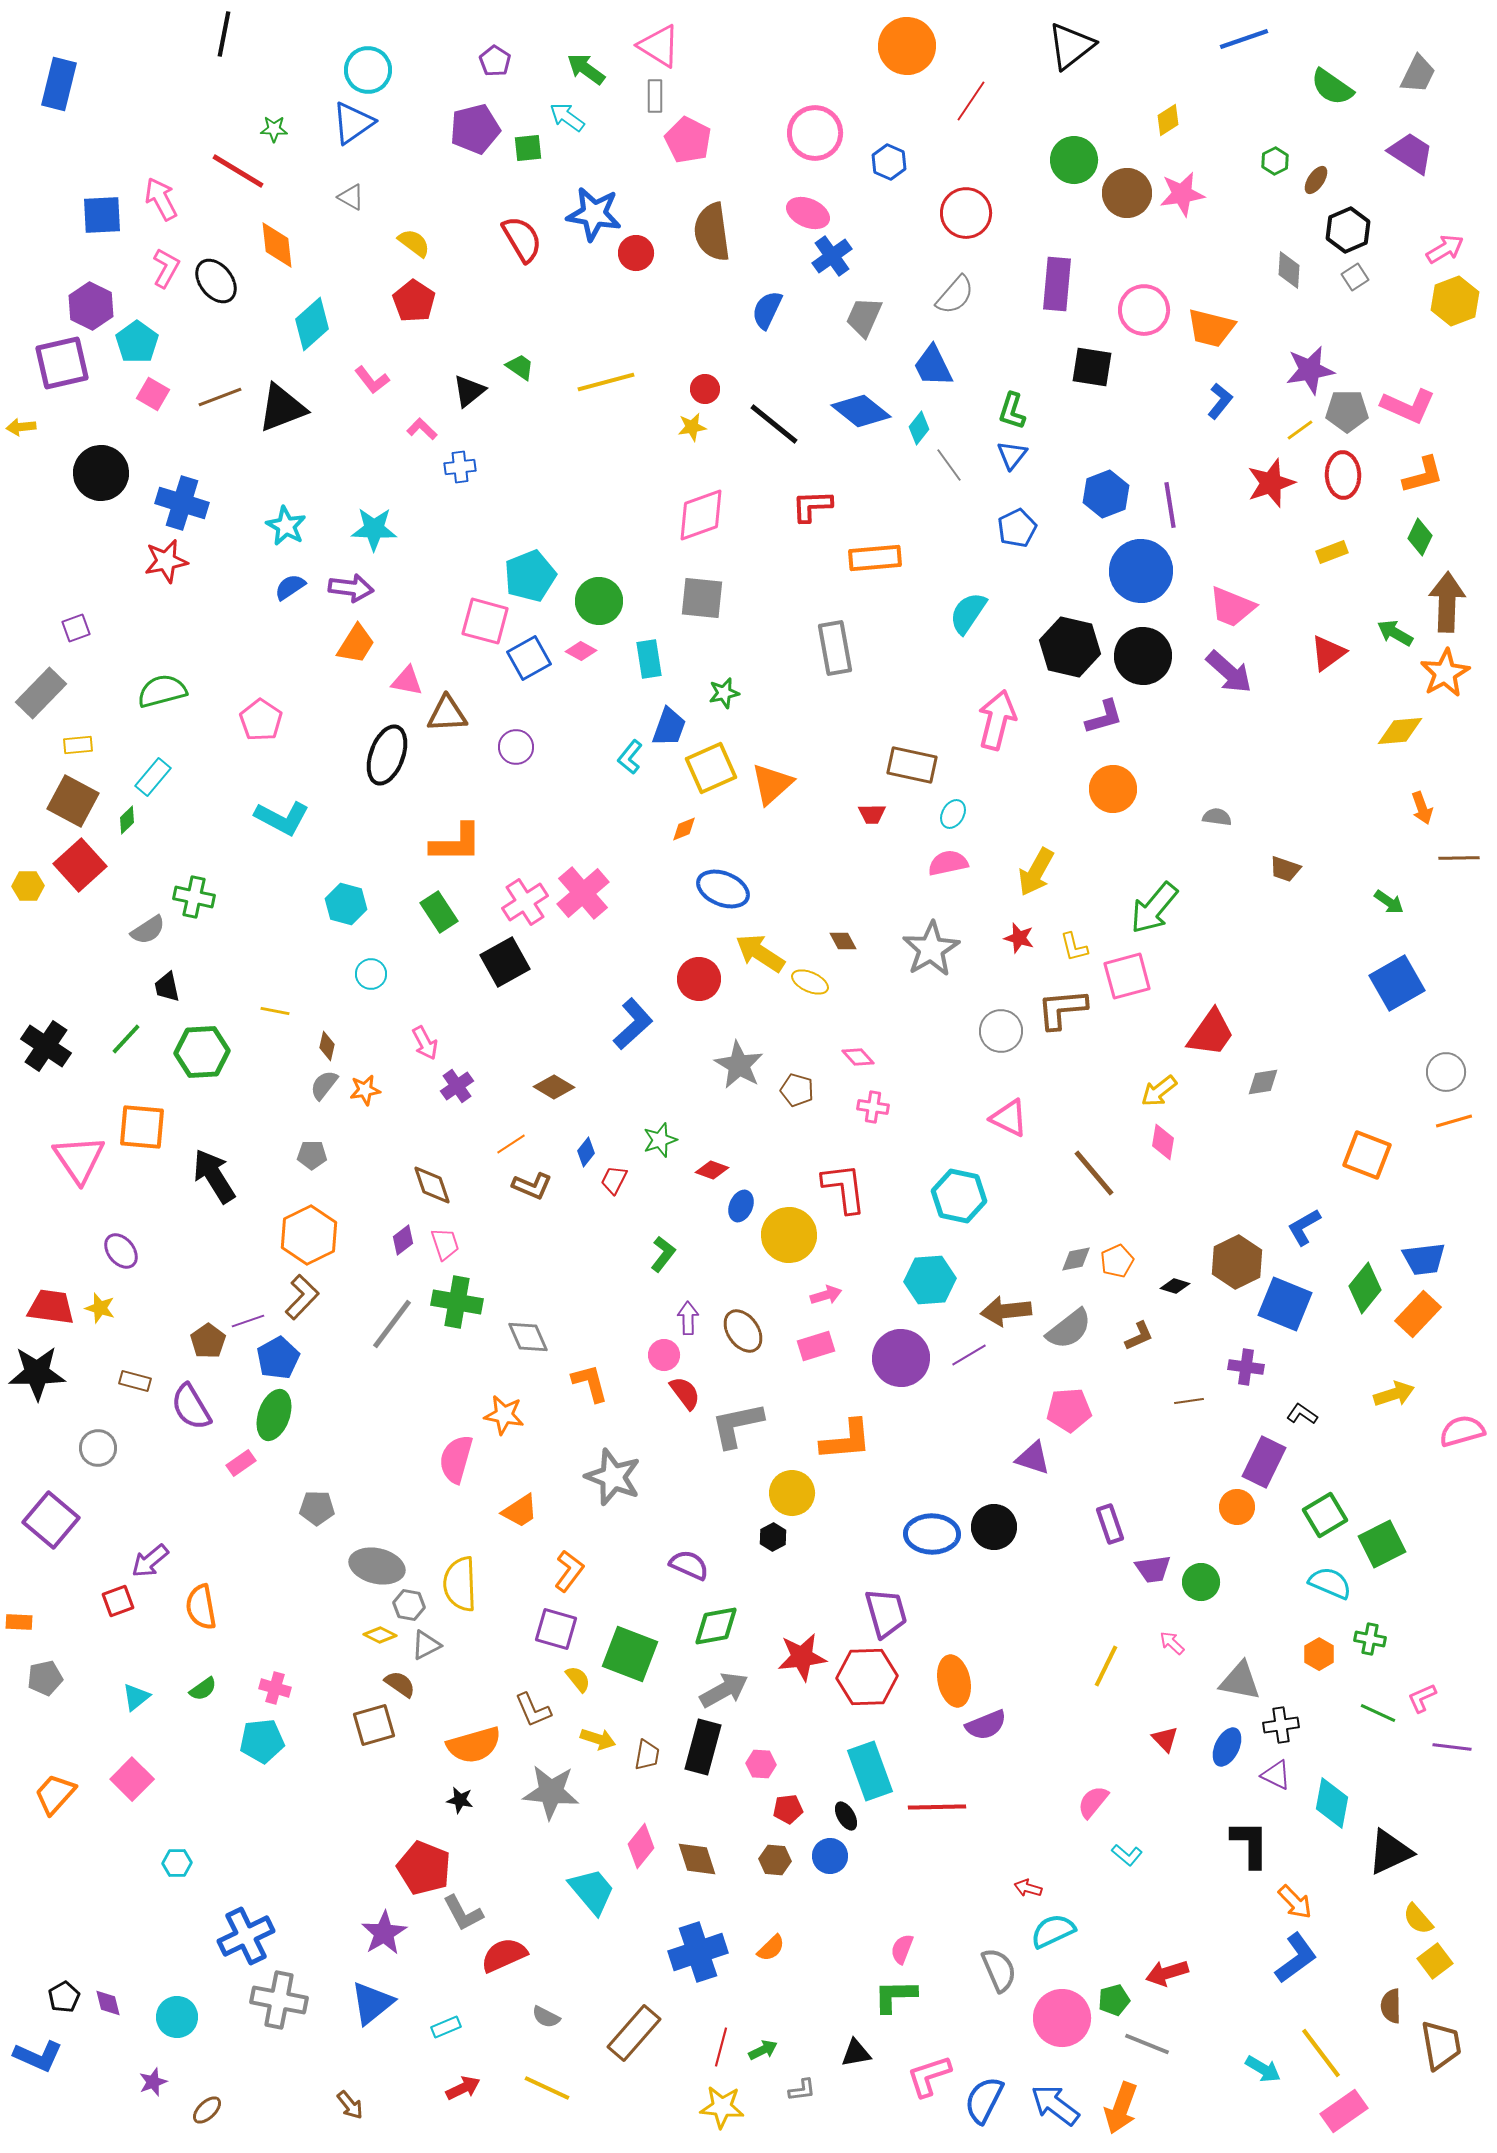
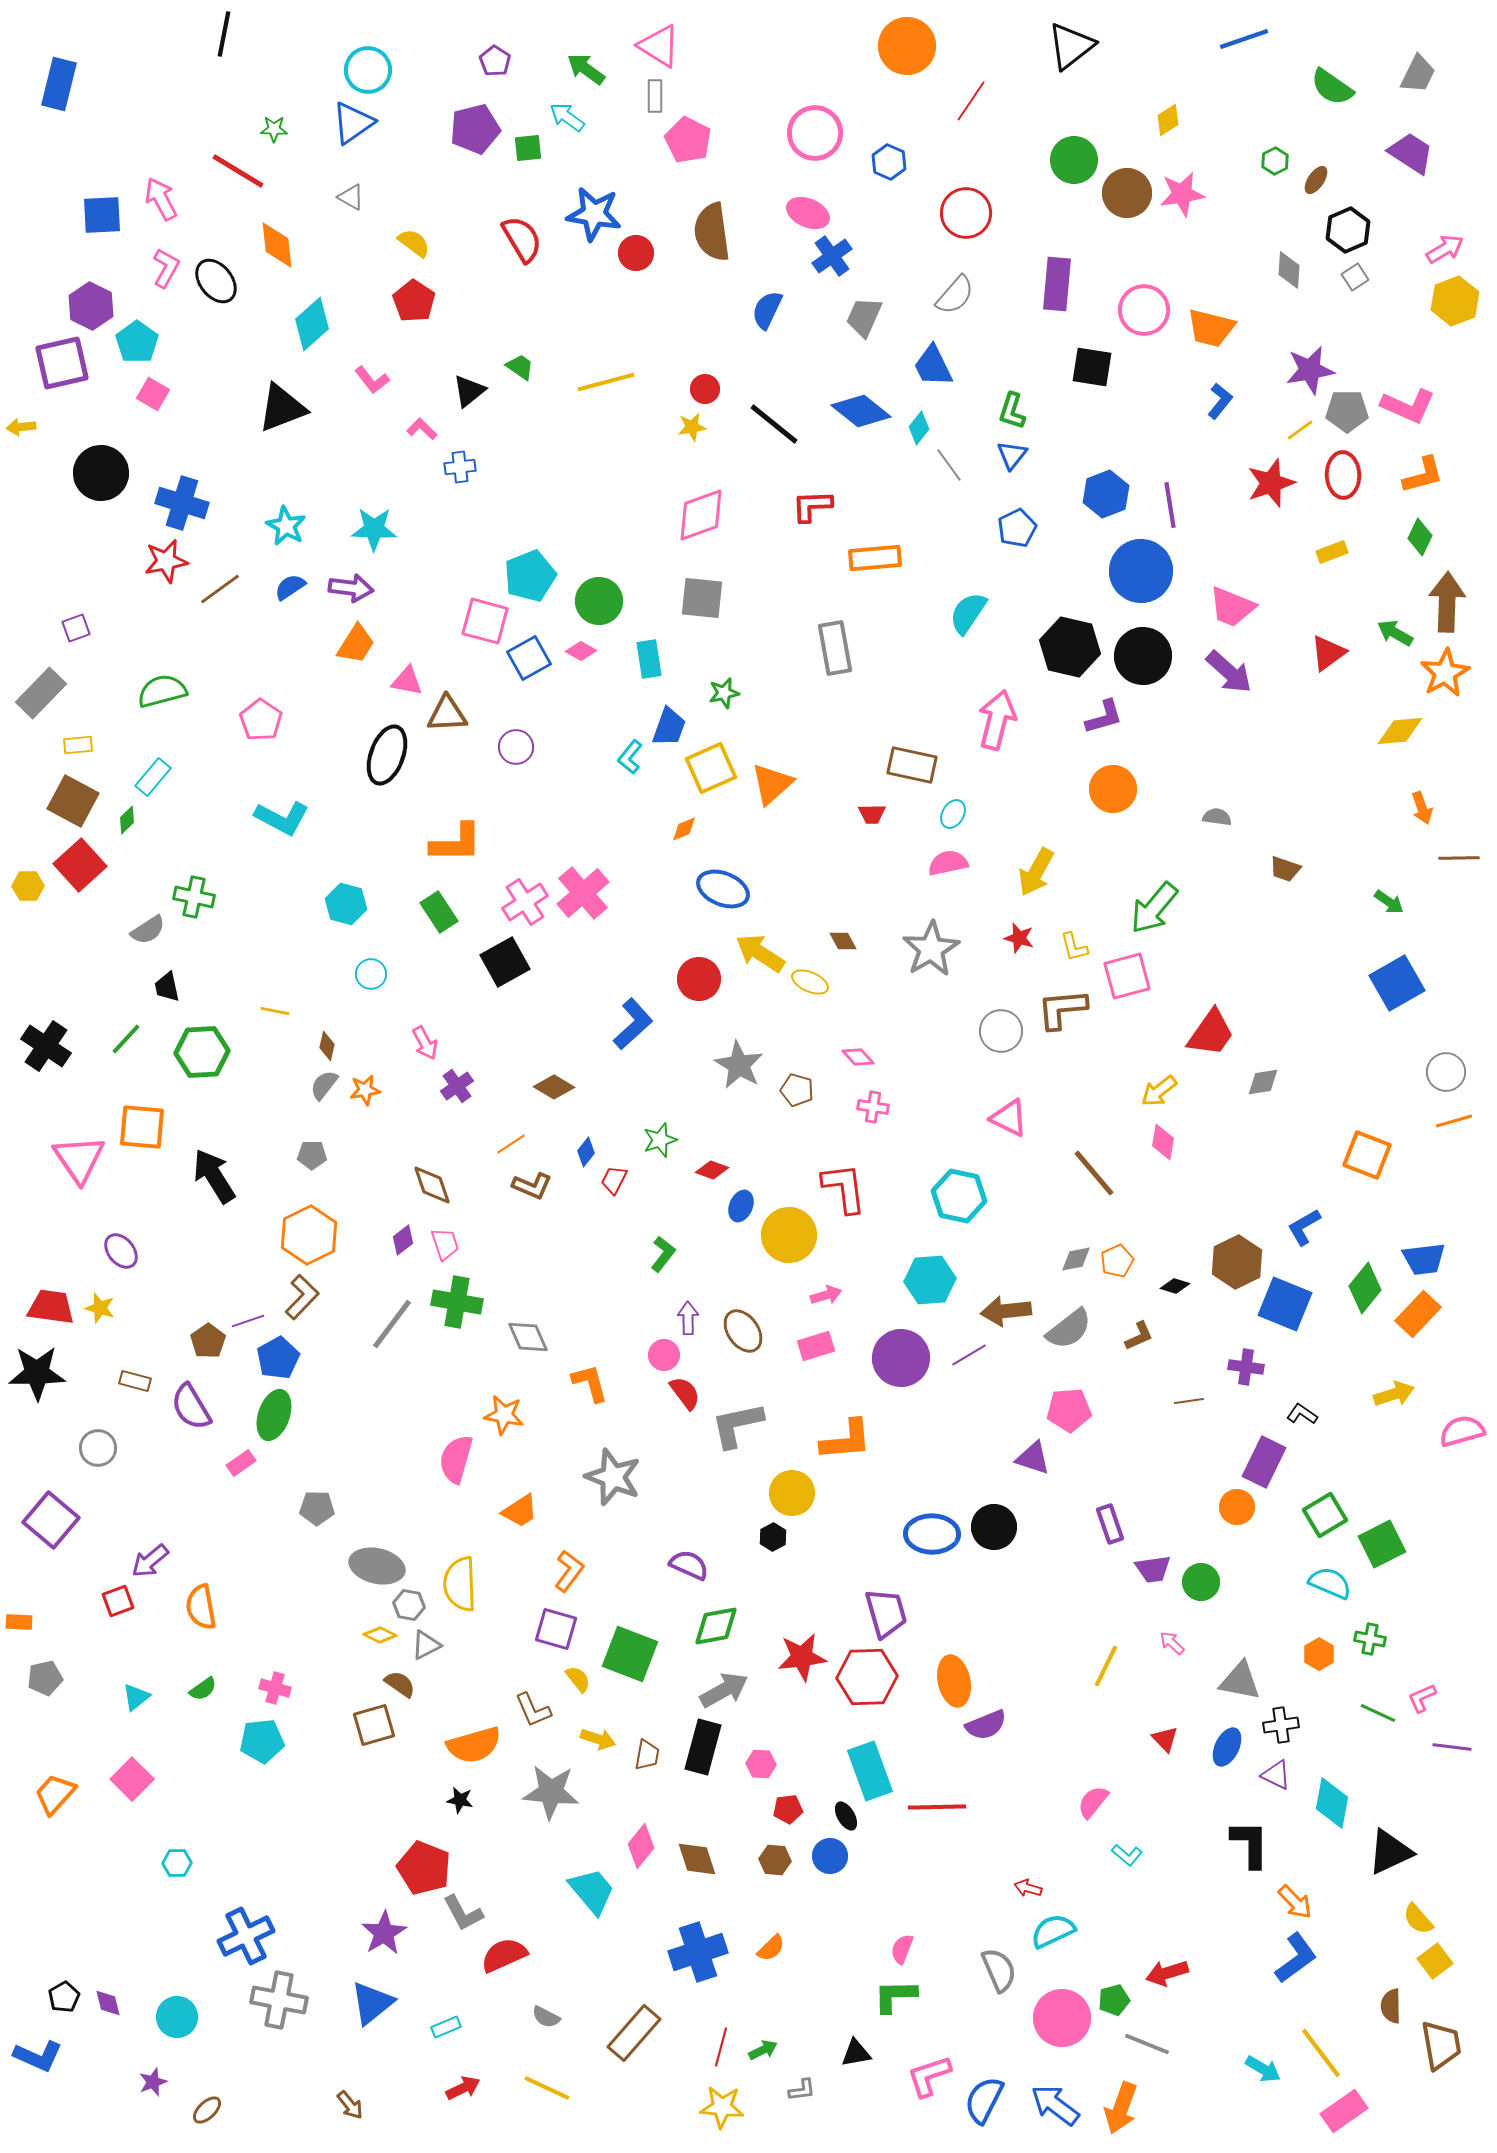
brown line at (220, 397): moved 192 px down; rotated 15 degrees counterclockwise
